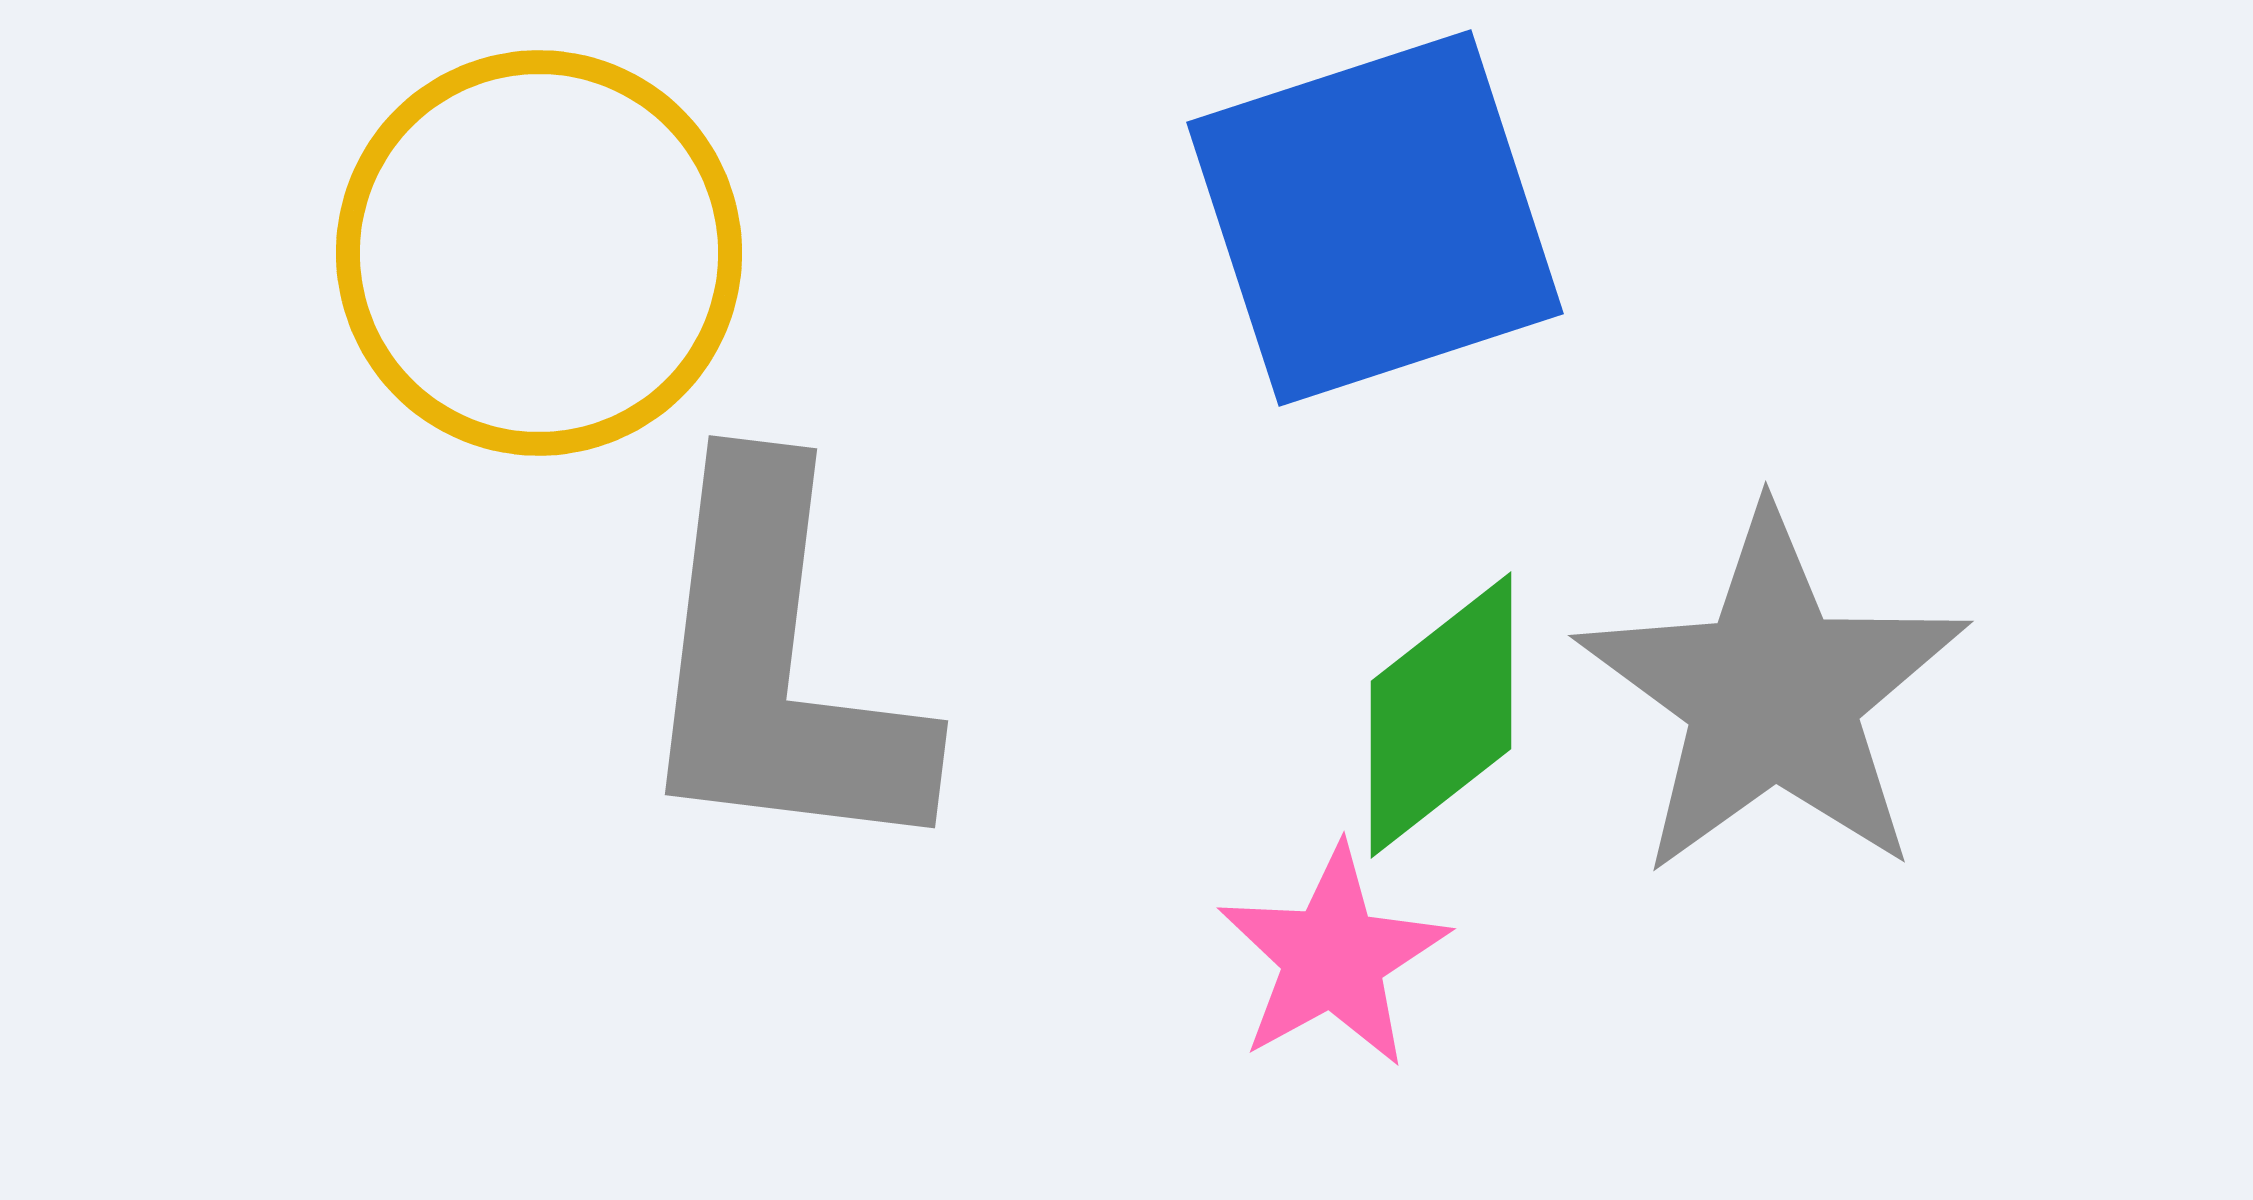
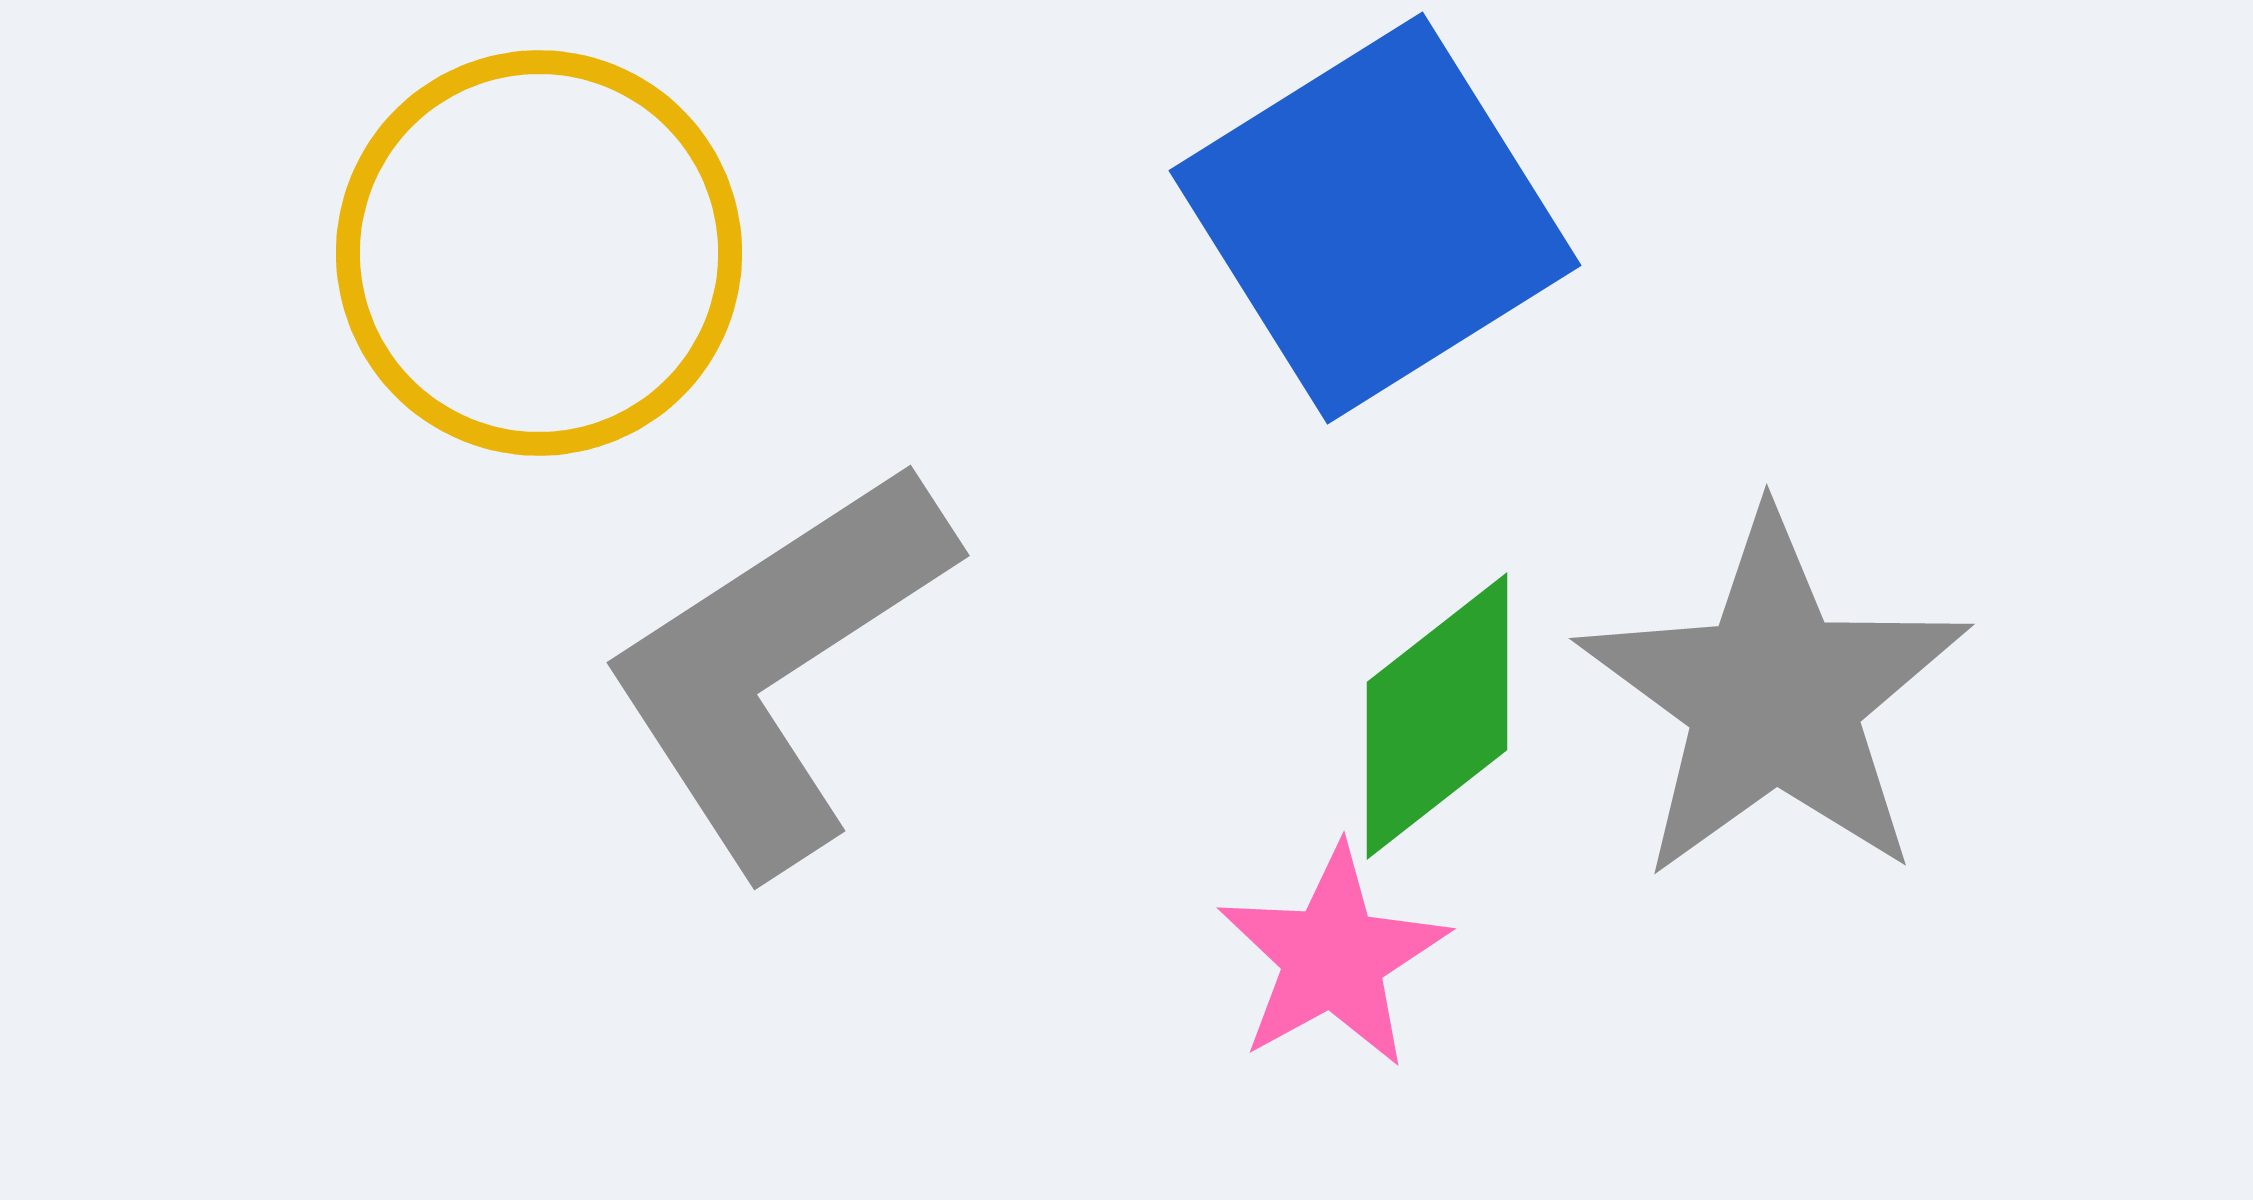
blue square: rotated 14 degrees counterclockwise
gray L-shape: rotated 50 degrees clockwise
gray star: moved 1 px right, 3 px down
green diamond: moved 4 px left, 1 px down
